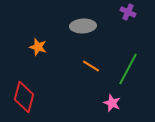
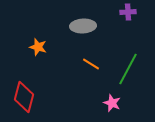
purple cross: rotated 28 degrees counterclockwise
orange line: moved 2 px up
